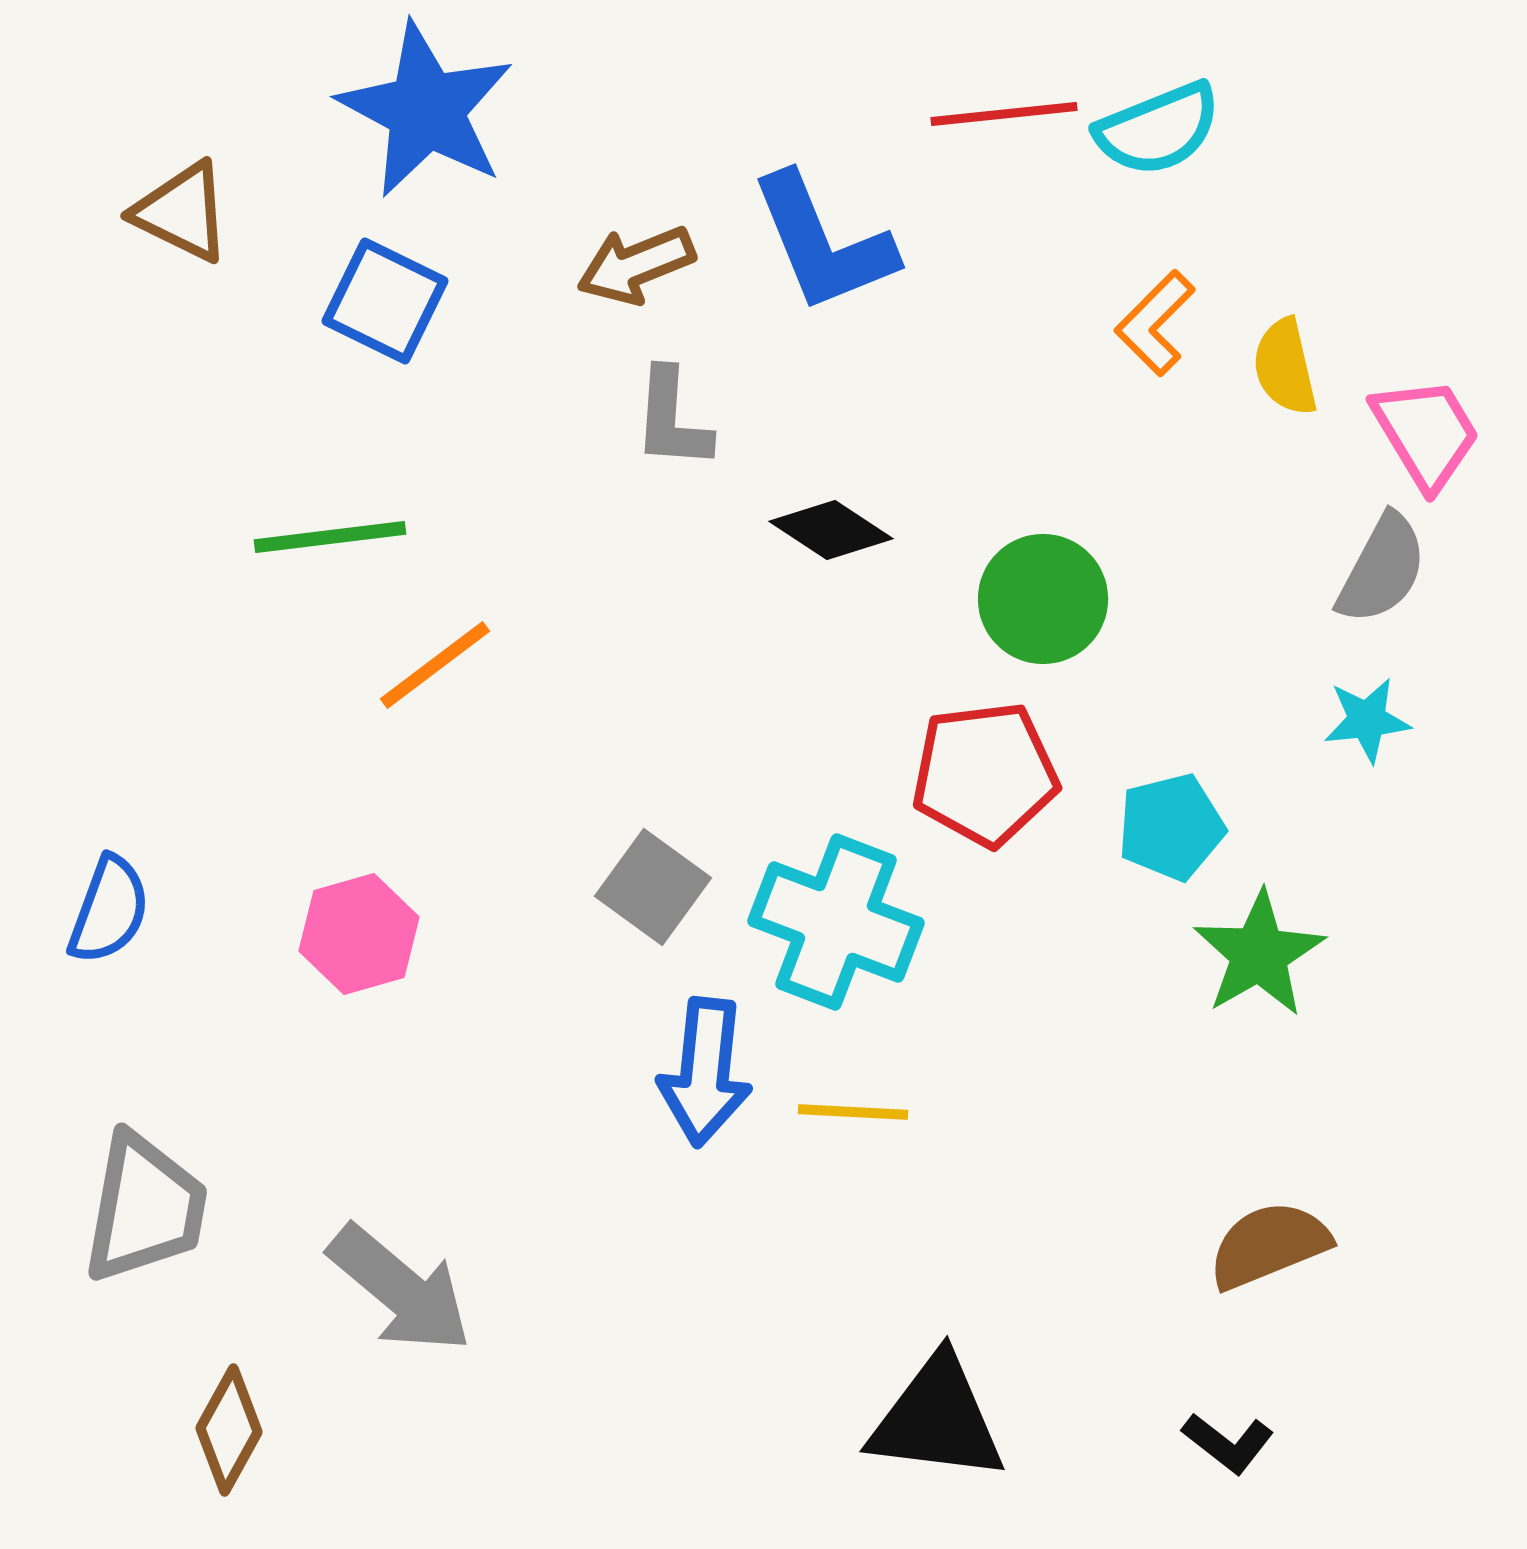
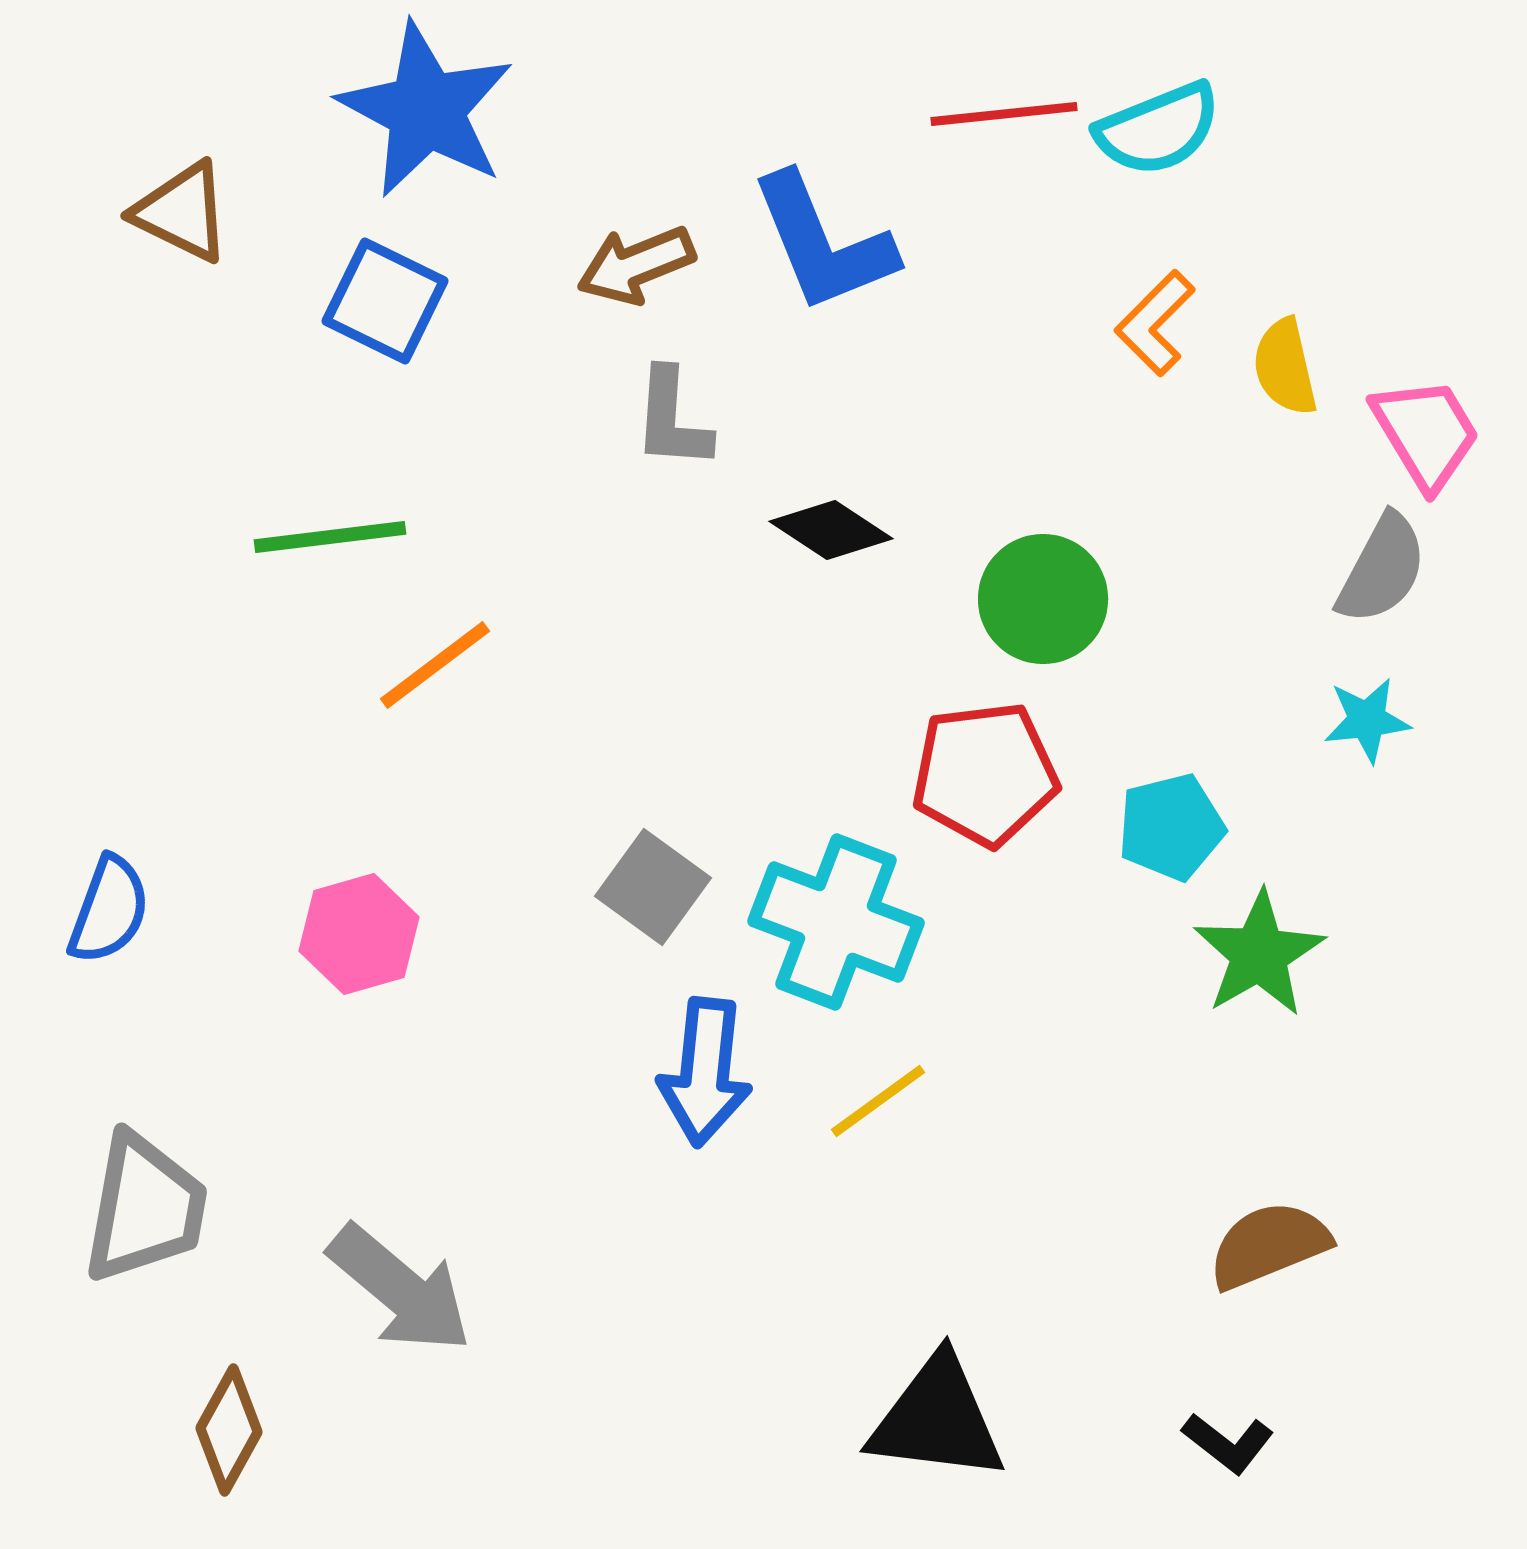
yellow line: moved 25 px right, 11 px up; rotated 39 degrees counterclockwise
